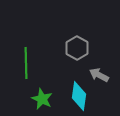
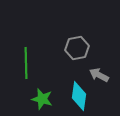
gray hexagon: rotated 20 degrees clockwise
green star: rotated 10 degrees counterclockwise
